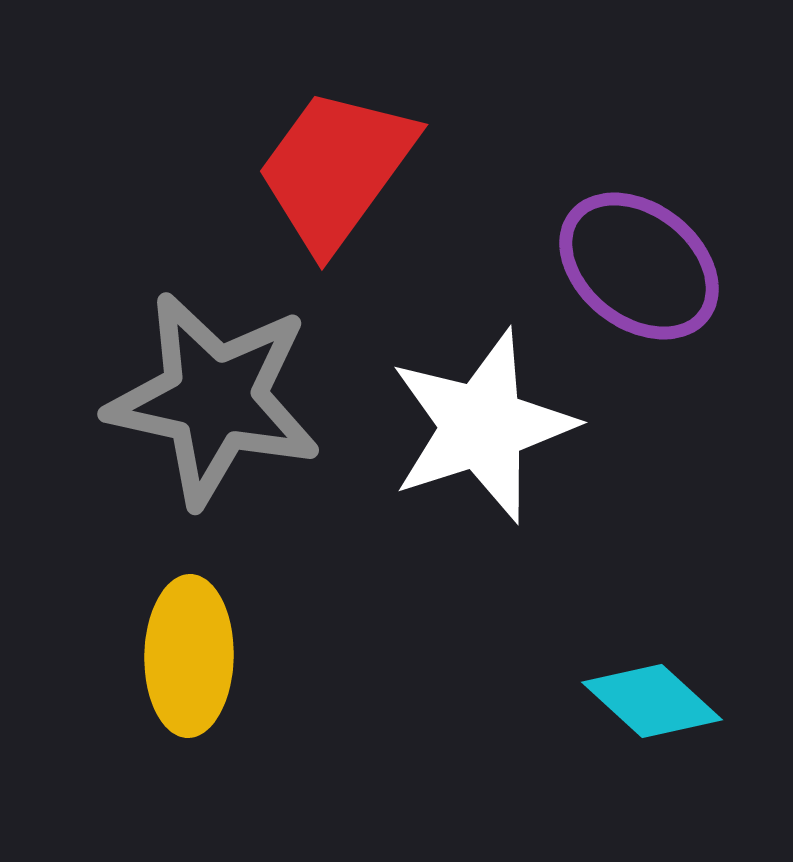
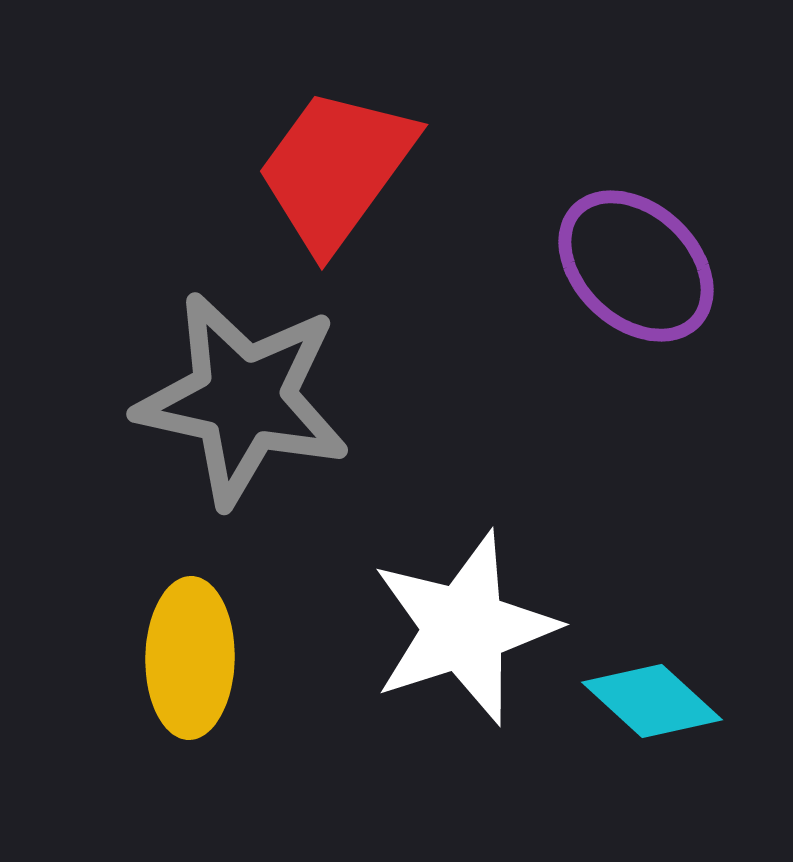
purple ellipse: moved 3 px left; rotated 5 degrees clockwise
gray star: moved 29 px right
white star: moved 18 px left, 202 px down
yellow ellipse: moved 1 px right, 2 px down
